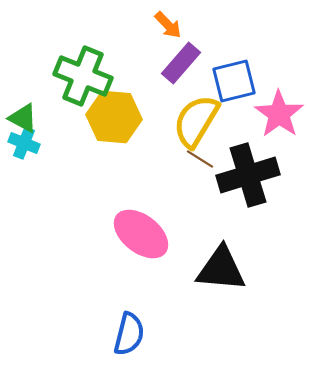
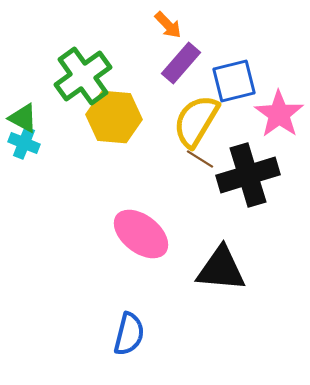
green cross: rotated 32 degrees clockwise
